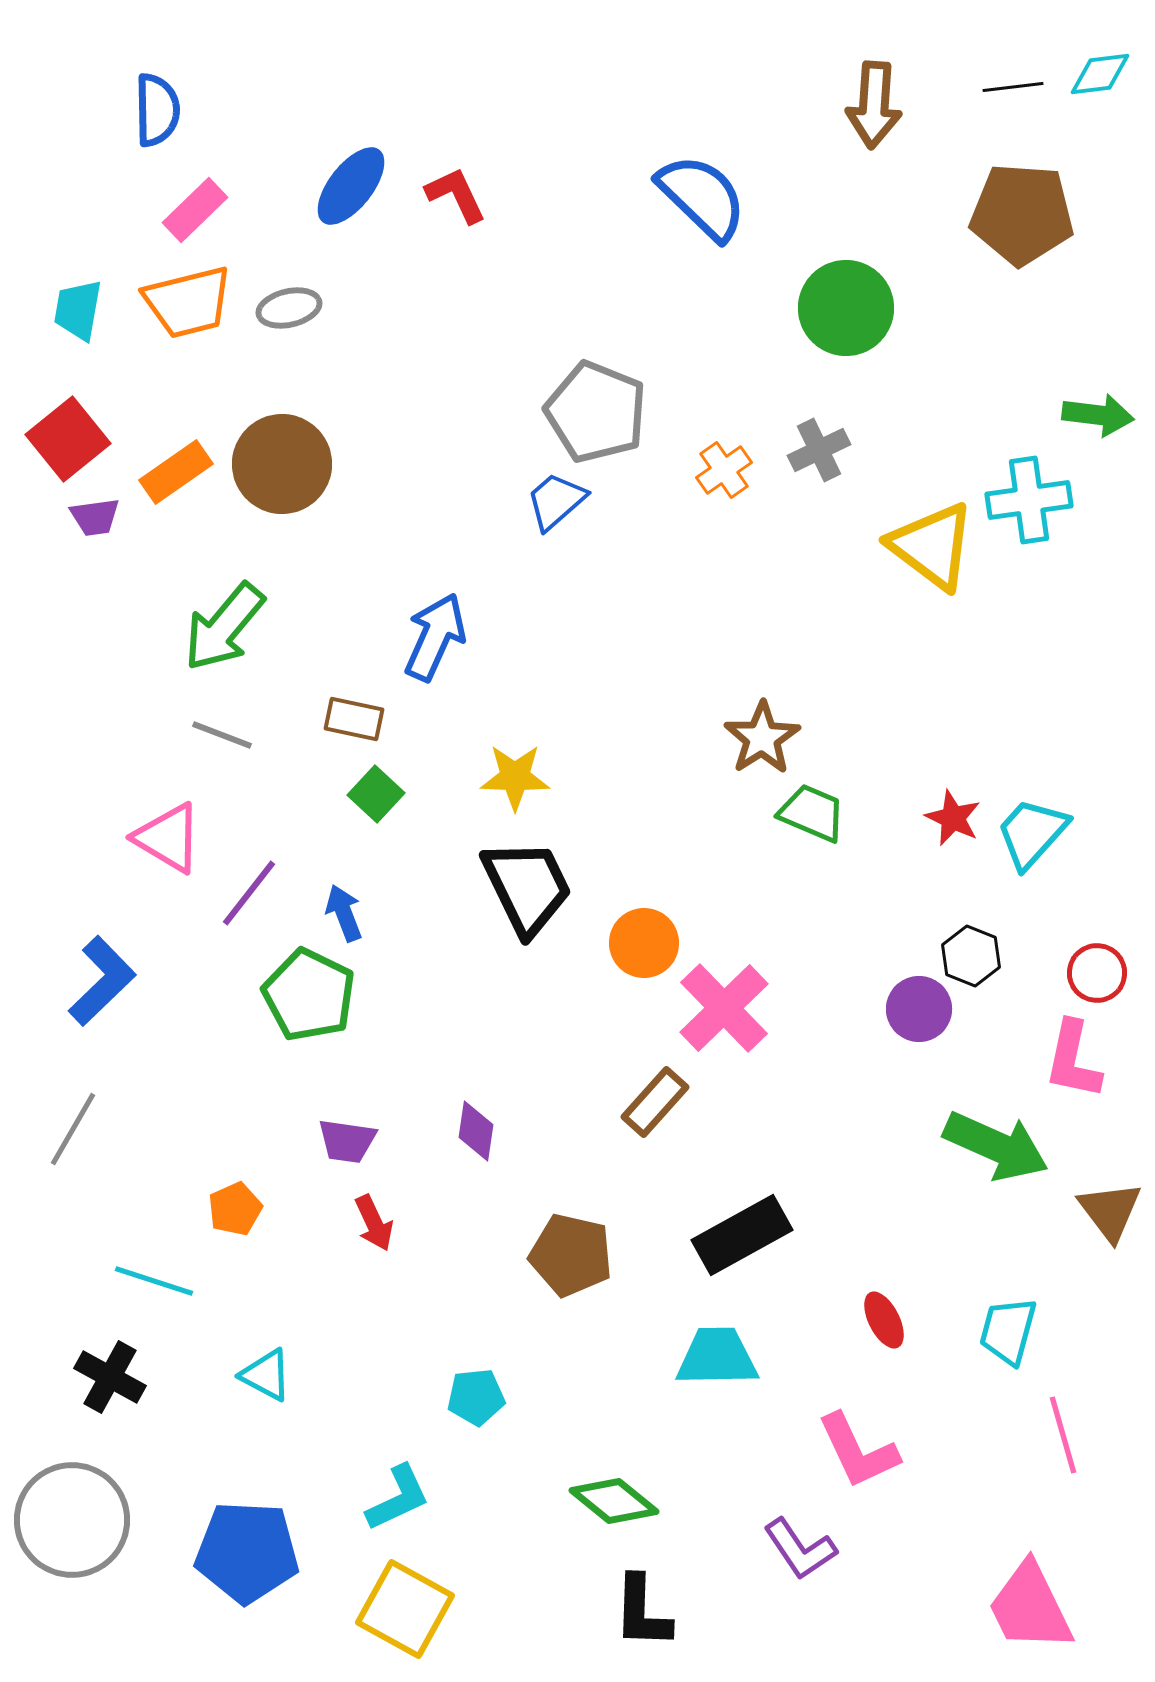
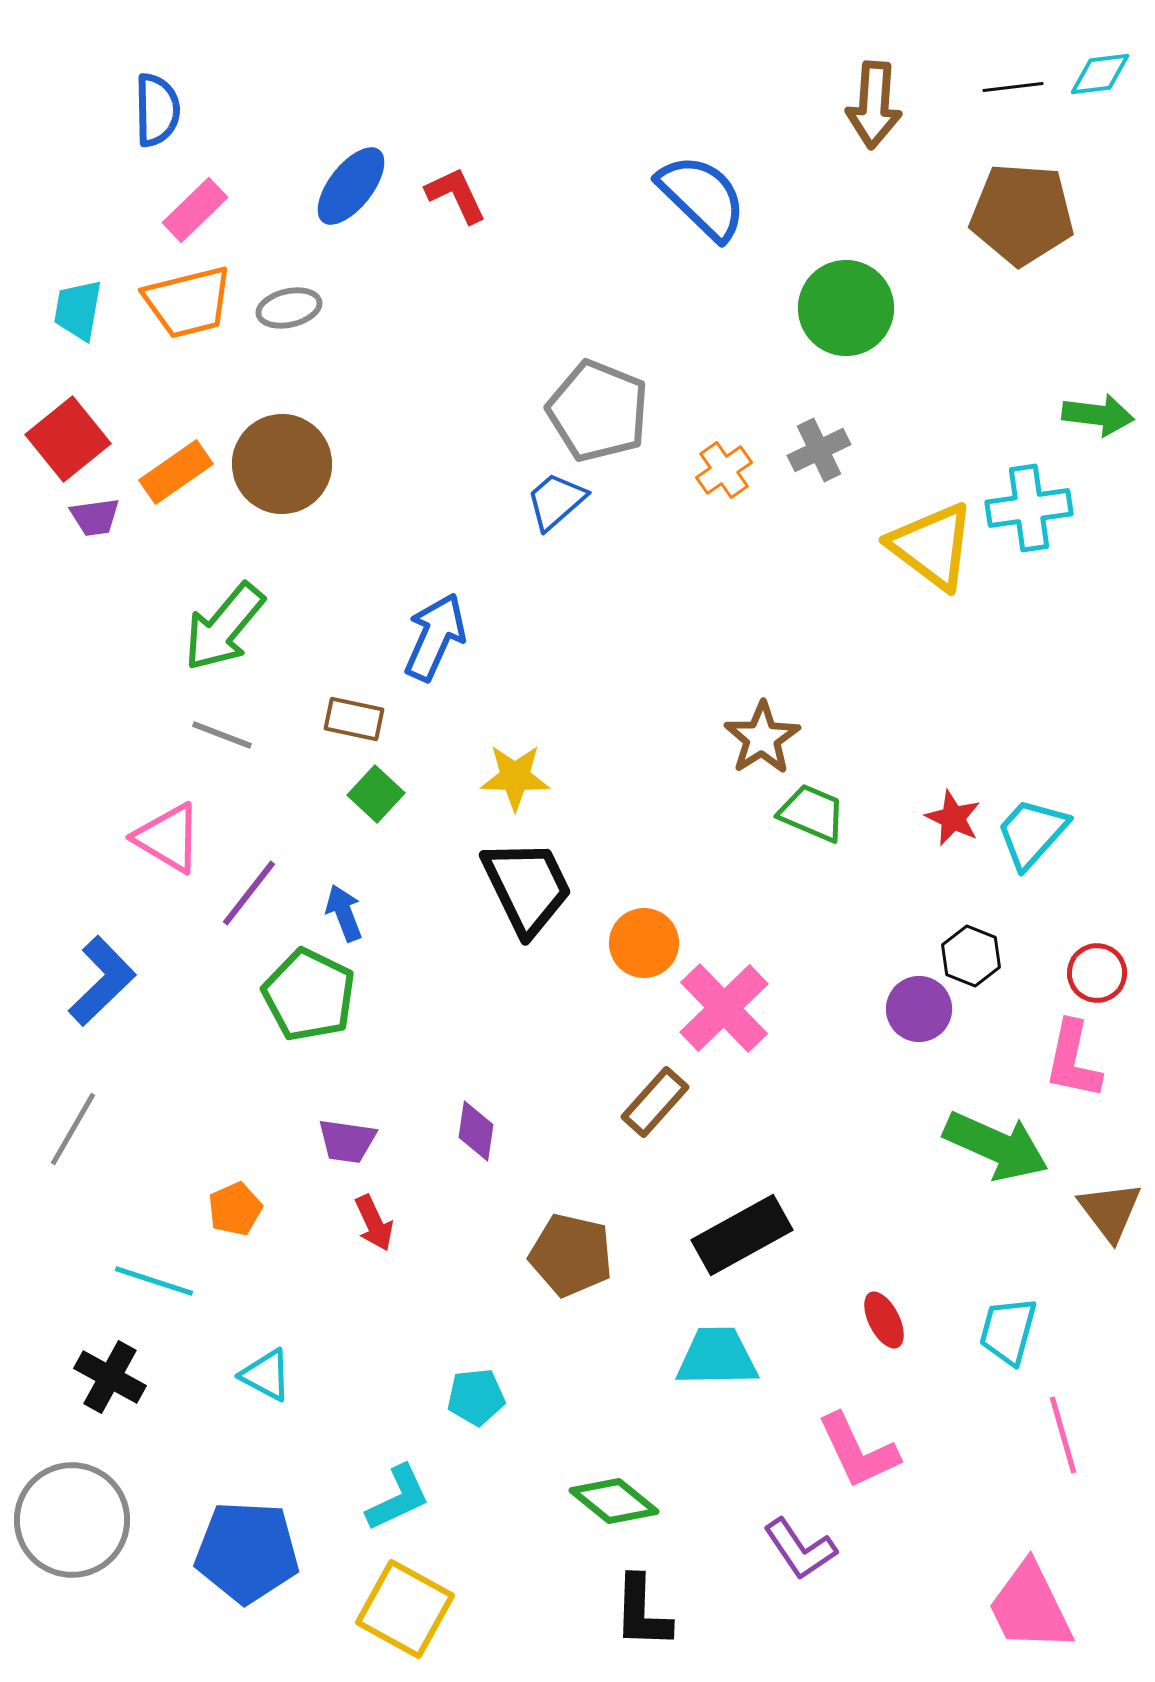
gray pentagon at (596, 412): moved 2 px right, 1 px up
cyan cross at (1029, 500): moved 8 px down
